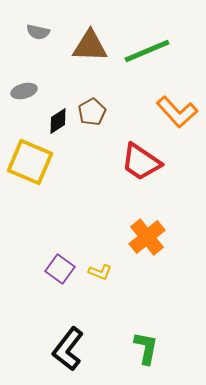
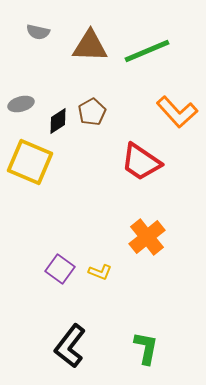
gray ellipse: moved 3 px left, 13 px down
black L-shape: moved 2 px right, 3 px up
